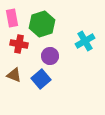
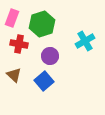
pink rectangle: rotated 30 degrees clockwise
brown triangle: rotated 21 degrees clockwise
blue square: moved 3 px right, 2 px down
